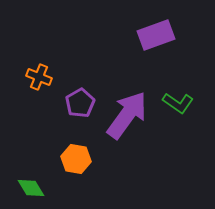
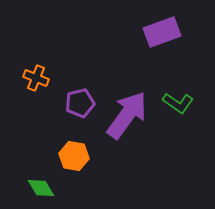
purple rectangle: moved 6 px right, 3 px up
orange cross: moved 3 px left, 1 px down
purple pentagon: rotated 16 degrees clockwise
orange hexagon: moved 2 px left, 3 px up
green diamond: moved 10 px right
